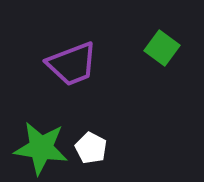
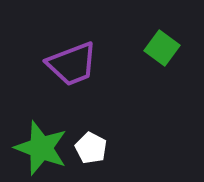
green star: rotated 12 degrees clockwise
